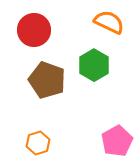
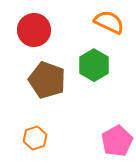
orange hexagon: moved 3 px left, 5 px up
